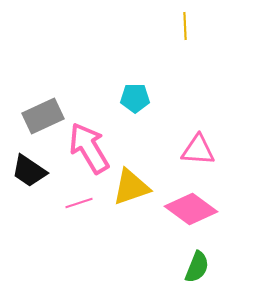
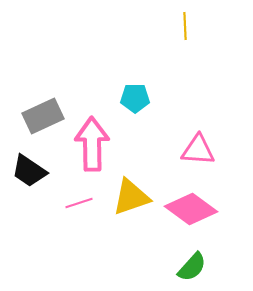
pink arrow: moved 3 px right, 4 px up; rotated 30 degrees clockwise
yellow triangle: moved 10 px down
green semicircle: moved 5 px left; rotated 20 degrees clockwise
